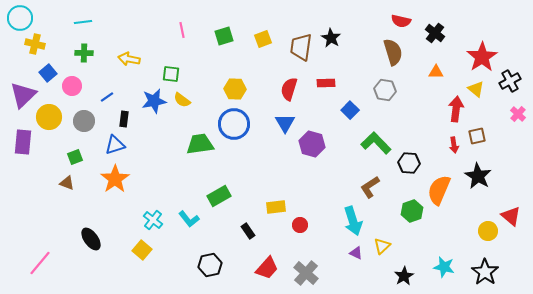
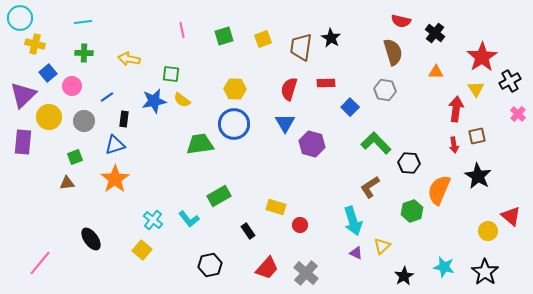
yellow triangle at (476, 89): rotated 18 degrees clockwise
blue square at (350, 110): moved 3 px up
brown triangle at (67, 183): rotated 28 degrees counterclockwise
yellow rectangle at (276, 207): rotated 24 degrees clockwise
